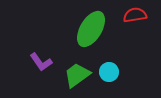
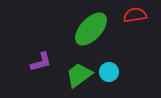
green ellipse: rotated 12 degrees clockwise
purple L-shape: rotated 70 degrees counterclockwise
green trapezoid: moved 2 px right
